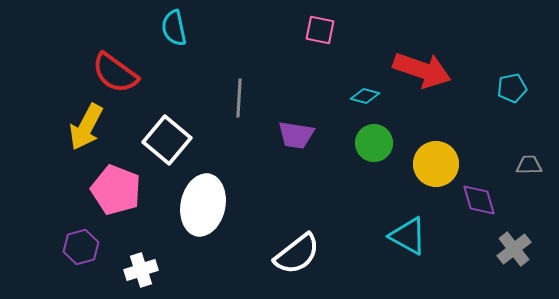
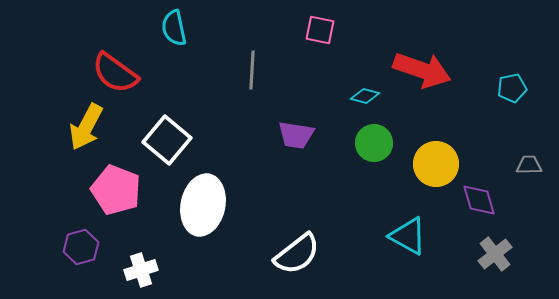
gray line: moved 13 px right, 28 px up
gray cross: moved 19 px left, 5 px down
